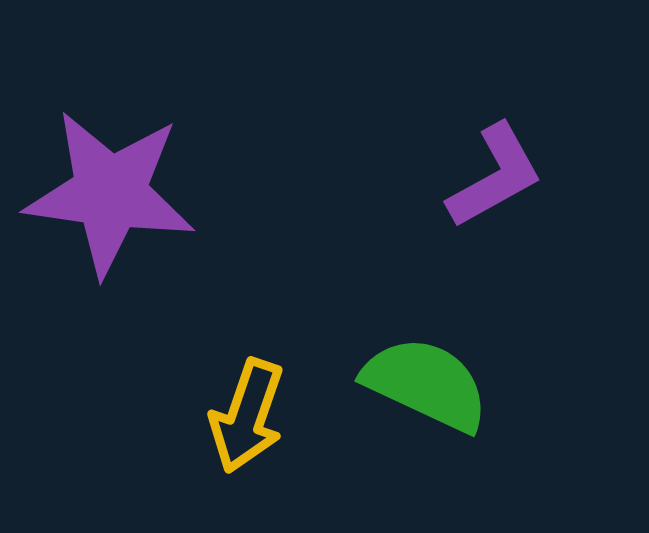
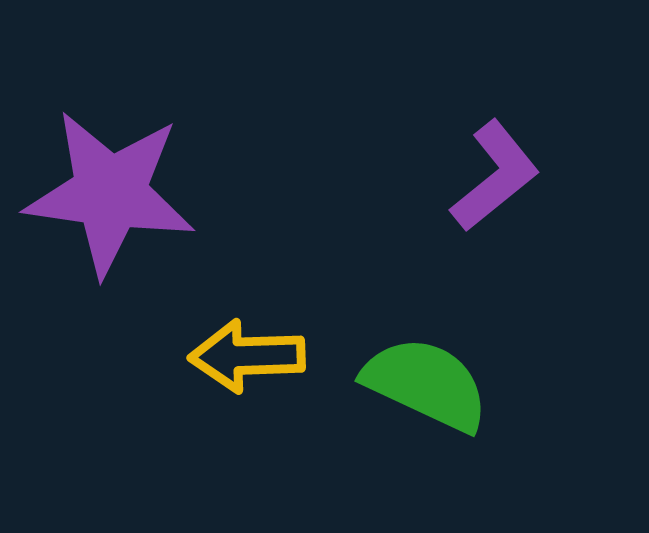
purple L-shape: rotated 10 degrees counterclockwise
yellow arrow: moved 60 px up; rotated 69 degrees clockwise
